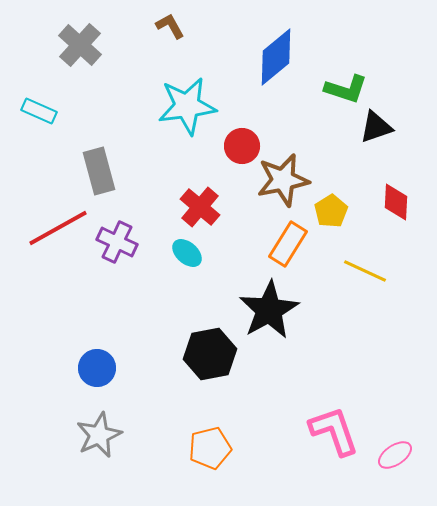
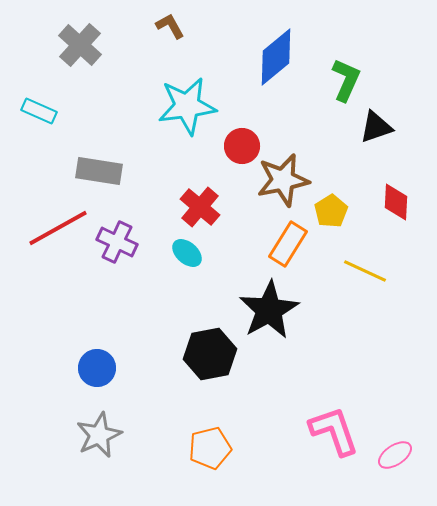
green L-shape: moved 9 px up; rotated 84 degrees counterclockwise
gray rectangle: rotated 66 degrees counterclockwise
